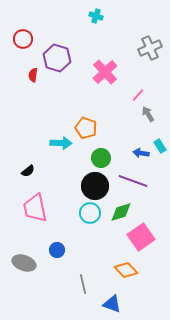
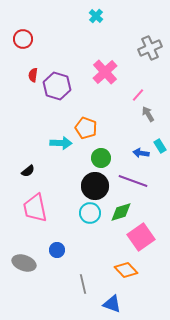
cyan cross: rotated 24 degrees clockwise
purple hexagon: moved 28 px down
